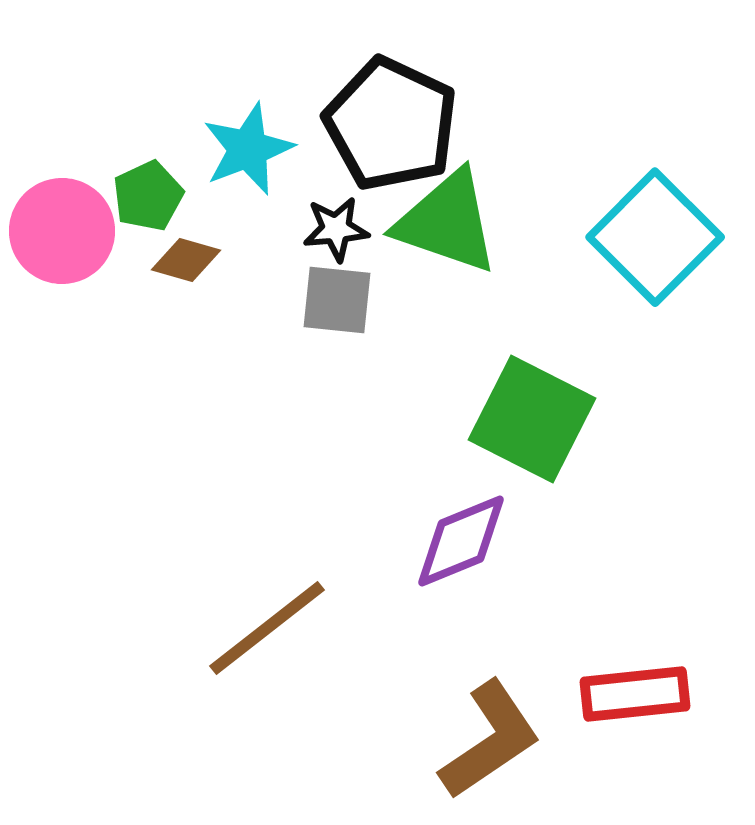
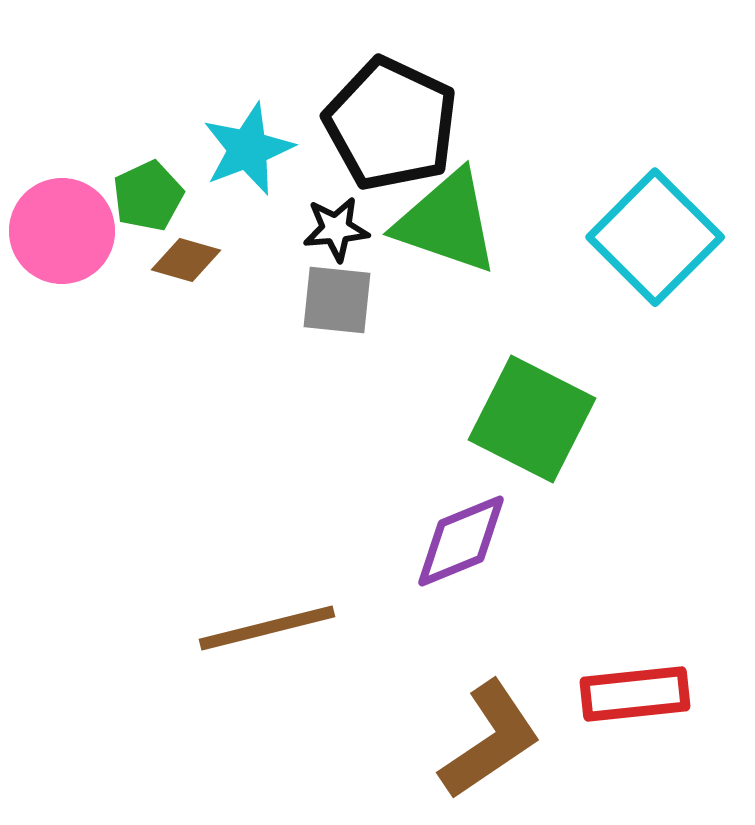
brown line: rotated 24 degrees clockwise
